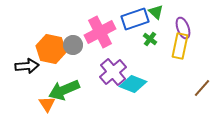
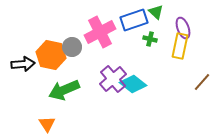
blue rectangle: moved 1 px left, 1 px down
green cross: rotated 24 degrees counterclockwise
gray circle: moved 1 px left, 2 px down
orange hexagon: moved 6 px down
black arrow: moved 4 px left, 2 px up
purple cross: moved 7 px down
cyan diamond: rotated 16 degrees clockwise
brown line: moved 6 px up
orange triangle: moved 20 px down
